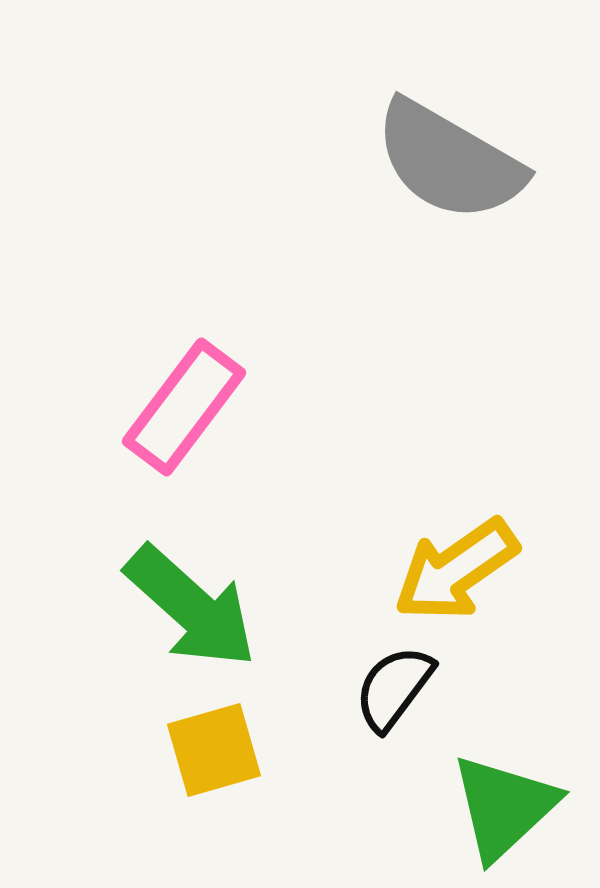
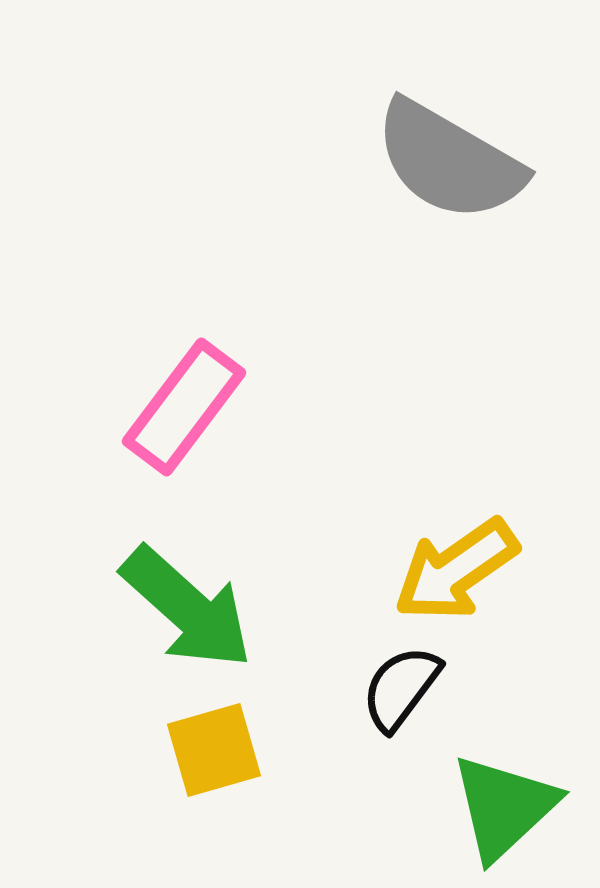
green arrow: moved 4 px left, 1 px down
black semicircle: moved 7 px right
